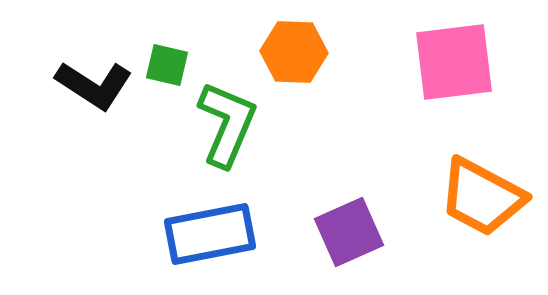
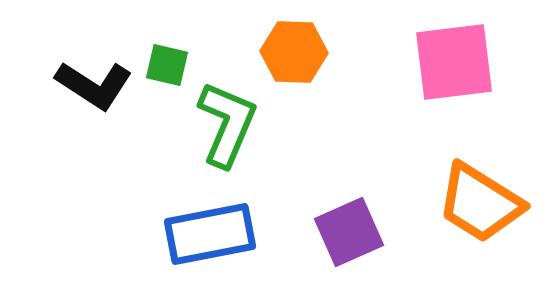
orange trapezoid: moved 2 px left, 6 px down; rotated 4 degrees clockwise
